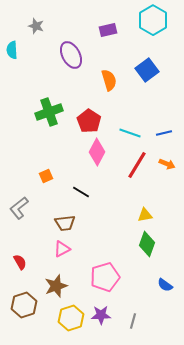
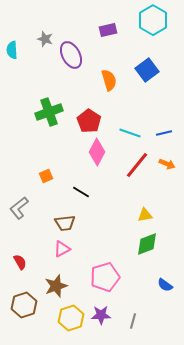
gray star: moved 9 px right, 13 px down
red line: rotated 8 degrees clockwise
green diamond: rotated 50 degrees clockwise
